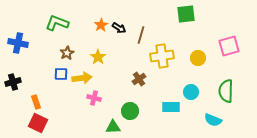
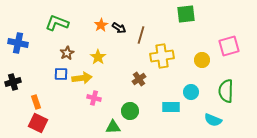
yellow circle: moved 4 px right, 2 px down
